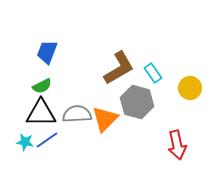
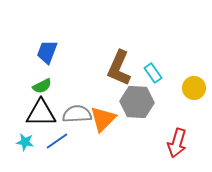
brown L-shape: rotated 144 degrees clockwise
yellow circle: moved 4 px right
gray hexagon: rotated 12 degrees counterclockwise
orange triangle: moved 2 px left
blue line: moved 10 px right, 1 px down
red arrow: moved 2 px up; rotated 28 degrees clockwise
